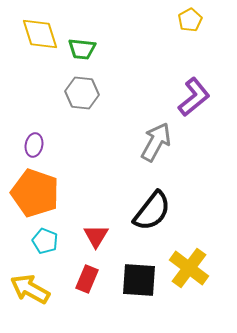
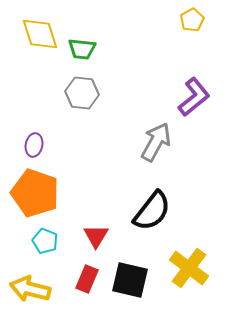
yellow pentagon: moved 2 px right
black square: moved 9 px left; rotated 9 degrees clockwise
yellow arrow: rotated 15 degrees counterclockwise
